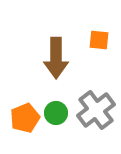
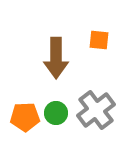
orange pentagon: moved 1 px up; rotated 20 degrees clockwise
